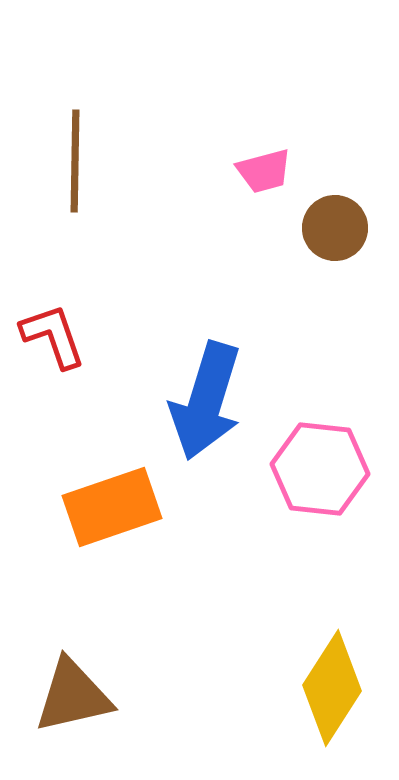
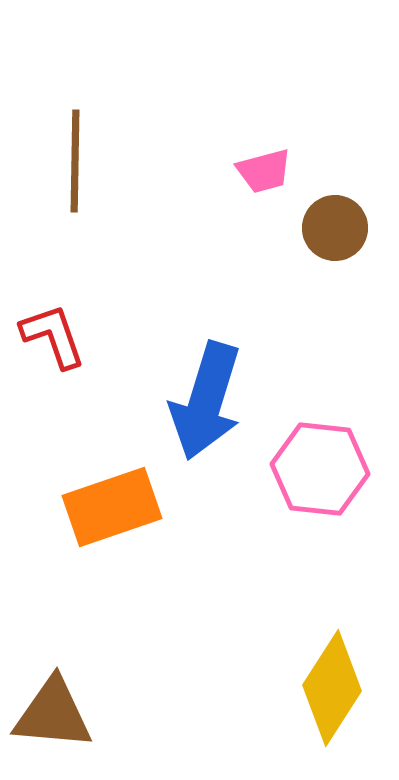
brown triangle: moved 20 px left, 18 px down; rotated 18 degrees clockwise
